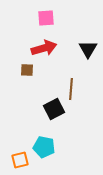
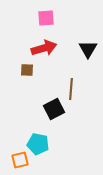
cyan pentagon: moved 6 px left, 3 px up
